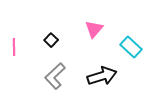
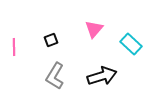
black square: rotated 24 degrees clockwise
cyan rectangle: moved 3 px up
gray L-shape: rotated 16 degrees counterclockwise
